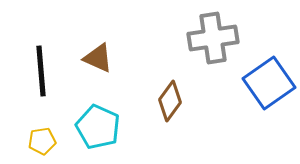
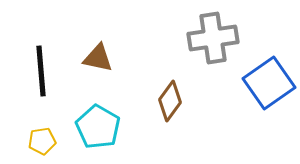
brown triangle: rotated 12 degrees counterclockwise
cyan pentagon: rotated 6 degrees clockwise
